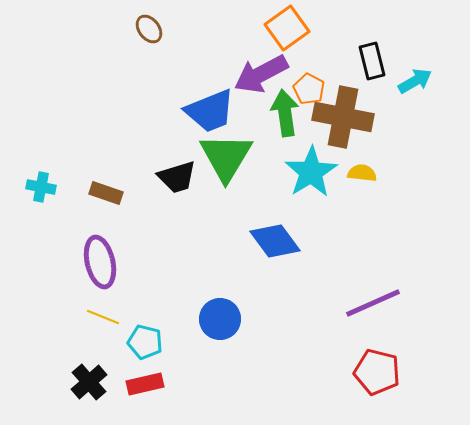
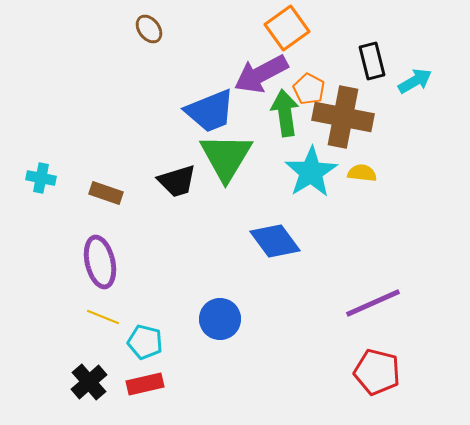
black trapezoid: moved 4 px down
cyan cross: moved 9 px up
